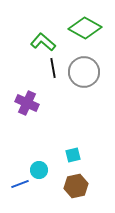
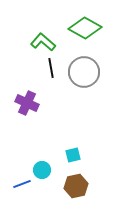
black line: moved 2 px left
cyan circle: moved 3 px right
blue line: moved 2 px right
